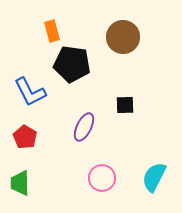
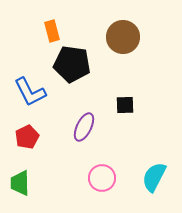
red pentagon: moved 2 px right; rotated 15 degrees clockwise
